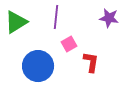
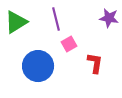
purple line: moved 2 px down; rotated 20 degrees counterclockwise
red L-shape: moved 4 px right, 1 px down
